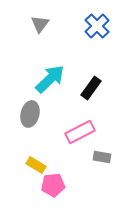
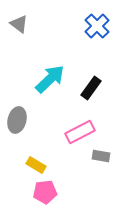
gray triangle: moved 21 px left; rotated 30 degrees counterclockwise
gray ellipse: moved 13 px left, 6 px down
gray rectangle: moved 1 px left, 1 px up
pink pentagon: moved 8 px left, 7 px down
